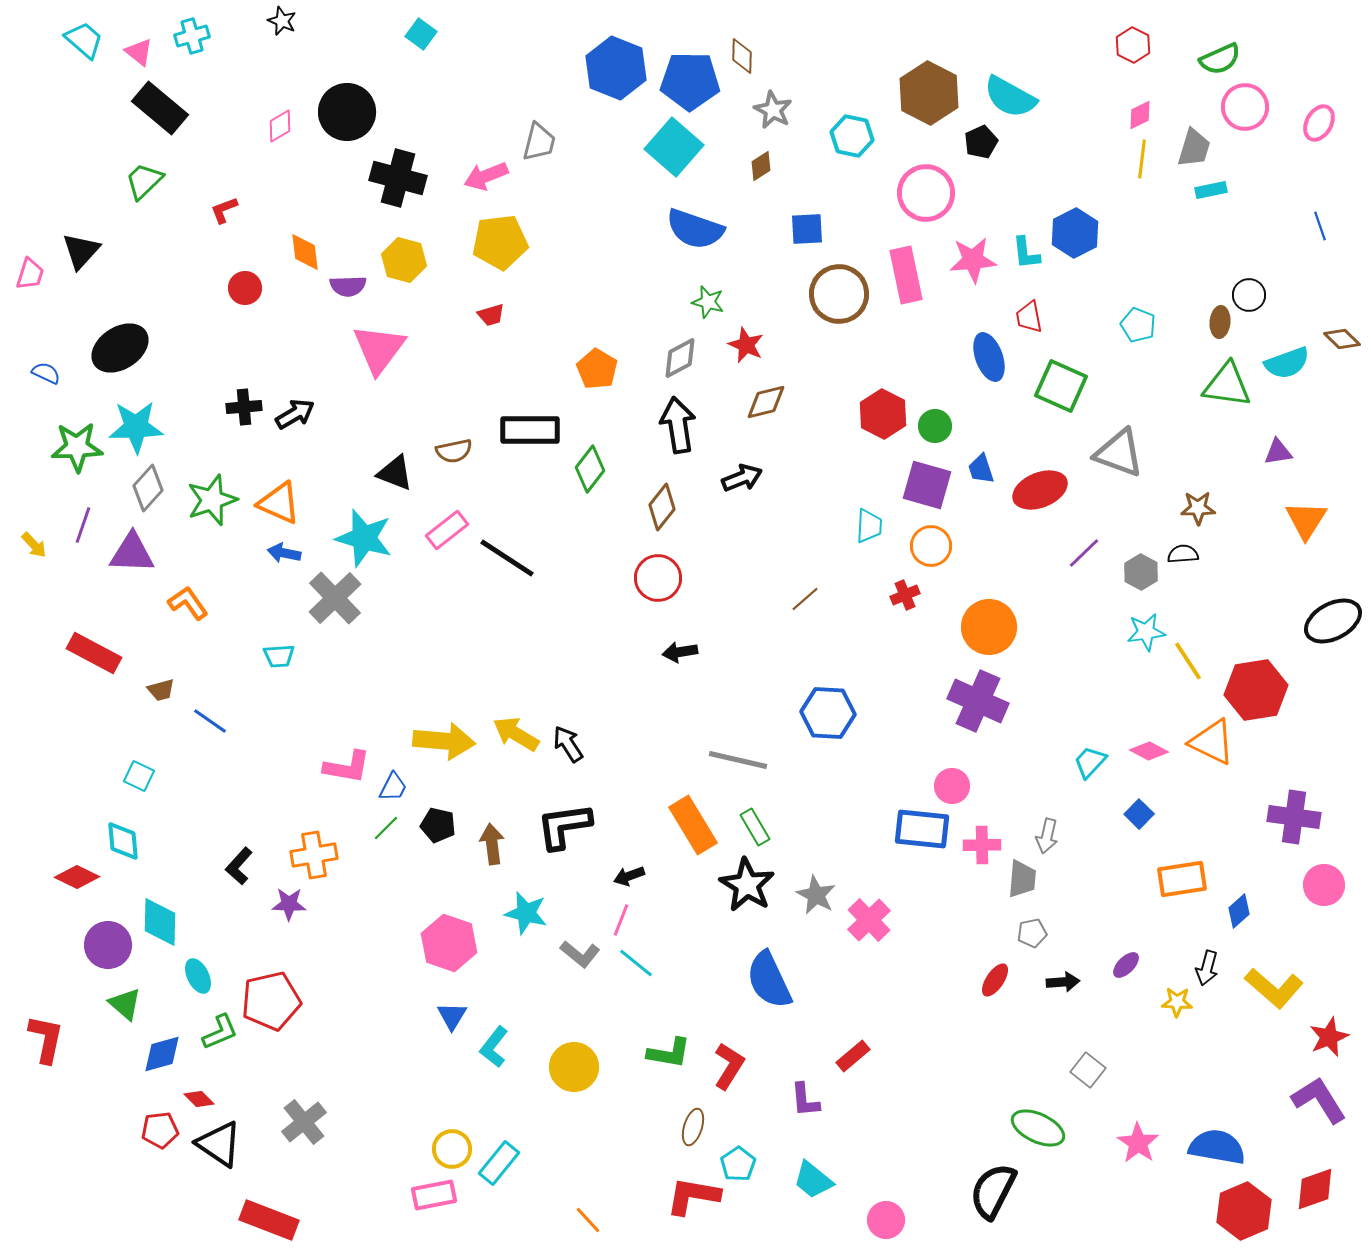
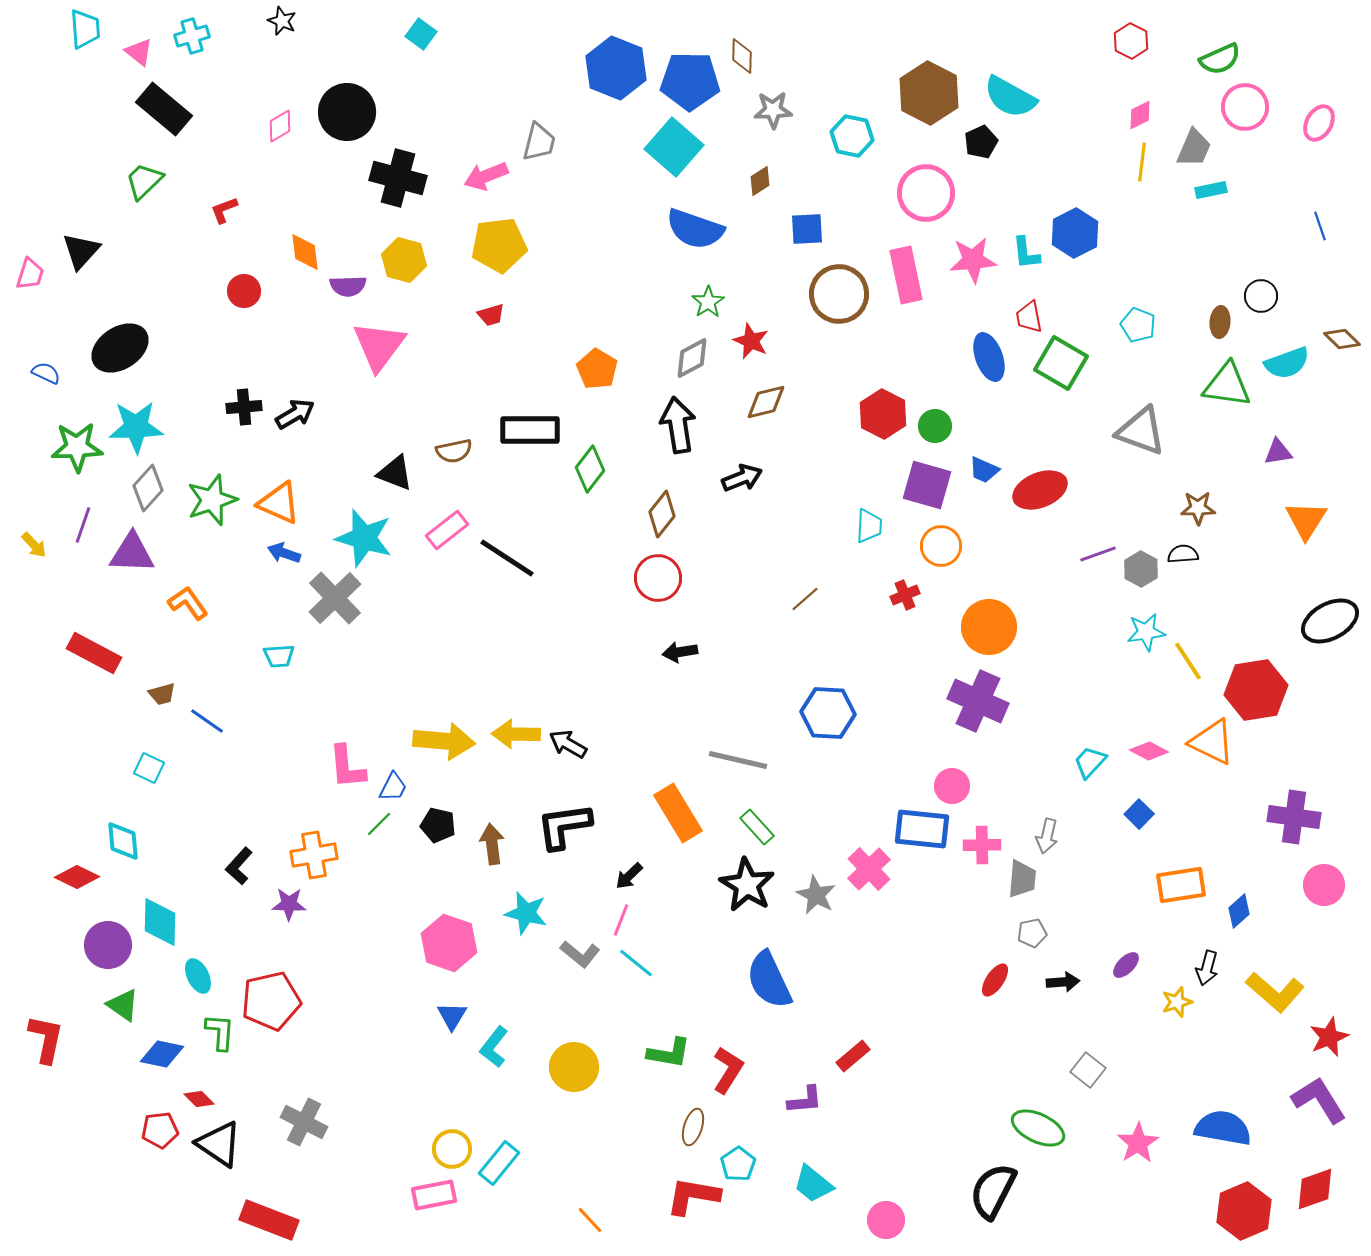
cyan trapezoid at (84, 40): moved 1 px right, 11 px up; rotated 45 degrees clockwise
red hexagon at (1133, 45): moved 2 px left, 4 px up
black rectangle at (160, 108): moved 4 px right, 1 px down
gray star at (773, 110): rotated 30 degrees counterclockwise
gray trapezoid at (1194, 148): rotated 6 degrees clockwise
yellow line at (1142, 159): moved 3 px down
brown diamond at (761, 166): moved 1 px left, 15 px down
yellow pentagon at (500, 242): moved 1 px left, 3 px down
red circle at (245, 288): moved 1 px left, 3 px down
black circle at (1249, 295): moved 12 px right, 1 px down
green star at (708, 302): rotated 24 degrees clockwise
red star at (746, 345): moved 5 px right, 4 px up
pink triangle at (379, 349): moved 3 px up
gray diamond at (680, 358): moved 12 px right
green square at (1061, 386): moved 23 px up; rotated 6 degrees clockwise
gray triangle at (1119, 453): moved 22 px right, 22 px up
blue trapezoid at (981, 469): moved 3 px right, 1 px down; rotated 48 degrees counterclockwise
brown diamond at (662, 507): moved 7 px down
orange circle at (931, 546): moved 10 px right
blue arrow at (284, 553): rotated 8 degrees clockwise
purple line at (1084, 553): moved 14 px right, 1 px down; rotated 24 degrees clockwise
gray hexagon at (1141, 572): moved 3 px up
black ellipse at (1333, 621): moved 3 px left
brown trapezoid at (161, 690): moved 1 px right, 4 px down
blue line at (210, 721): moved 3 px left
yellow arrow at (516, 734): rotated 30 degrees counterclockwise
black arrow at (568, 744): rotated 27 degrees counterclockwise
pink L-shape at (347, 767): rotated 75 degrees clockwise
cyan square at (139, 776): moved 10 px right, 8 px up
orange rectangle at (693, 825): moved 15 px left, 12 px up
green rectangle at (755, 827): moved 2 px right; rotated 12 degrees counterclockwise
green line at (386, 828): moved 7 px left, 4 px up
black arrow at (629, 876): rotated 24 degrees counterclockwise
orange rectangle at (1182, 879): moved 1 px left, 6 px down
pink cross at (869, 920): moved 51 px up
yellow L-shape at (1274, 988): moved 1 px right, 4 px down
yellow star at (1177, 1002): rotated 20 degrees counterclockwise
green triangle at (125, 1004): moved 2 px left, 1 px down; rotated 6 degrees counterclockwise
green L-shape at (220, 1032): rotated 63 degrees counterclockwise
blue diamond at (162, 1054): rotated 27 degrees clockwise
red L-shape at (729, 1066): moved 1 px left, 4 px down
purple L-shape at (805, 1100): rotated 90 degrees counterclockwise
gray cross at (304, 1122): rotated 24 degrees counterclockwise
pink star at (1138, 1143): rotated 6 degrees clockwise
blue semicircle at (1217, 1147): moved 6 px right, 19 px up
cyan trapezoid at (813, 1180): moved 4 px down
orange line at (588, 1220): moved 2 px right
